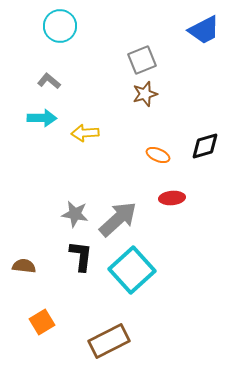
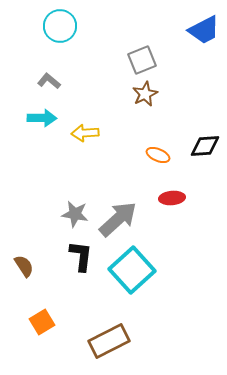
brown star: rotated 10 degrees counterclockwise
black diamond: rotated 12 degrees clockwise
brown semicircle: rotated 50 degrees clockwise
